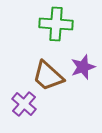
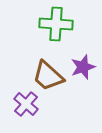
purple cross: moved 2 px right
